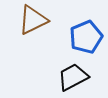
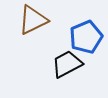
black trapezoid: moved 6 px left, 13 px up
